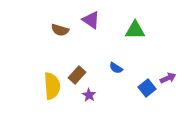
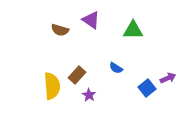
green triangle: moved 2 px left
